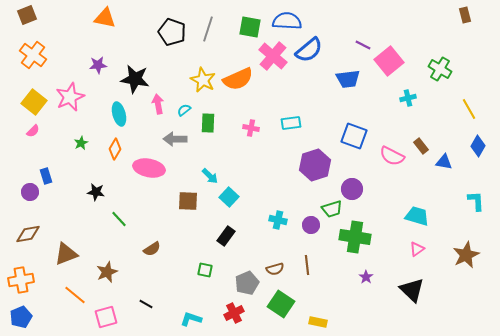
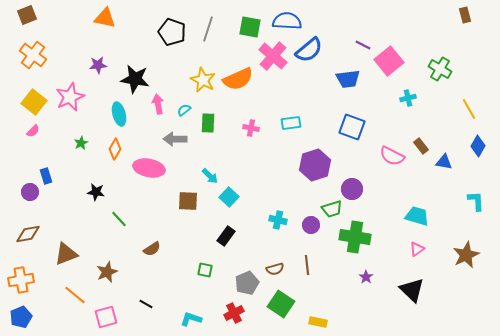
blue square at (354, 136): moved 2 px left, 9 px up
